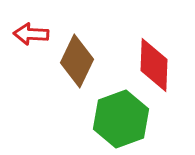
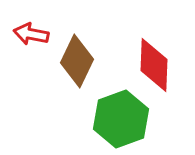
red arrow: rotated 8 degrees clockwise
